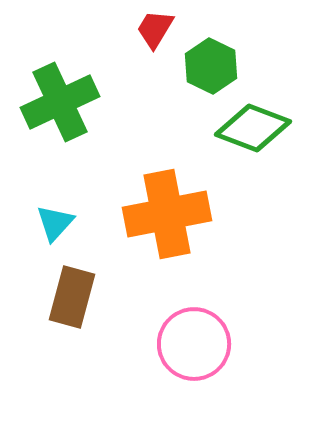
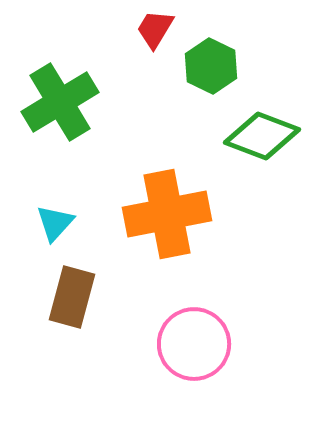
green cross: rotated 6 degrees counterclockwise
green diamond: moved 9 px right, 8 px down
